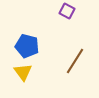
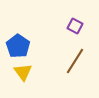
purple square: moved 8 px right, 15 px down
blue pentagon: moved 9 px left; rotated 20 degrees clockwise
